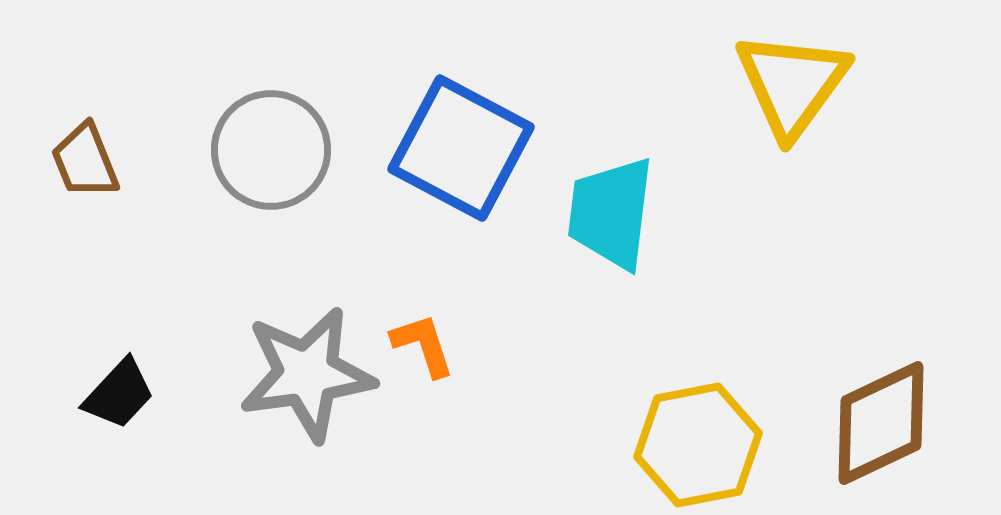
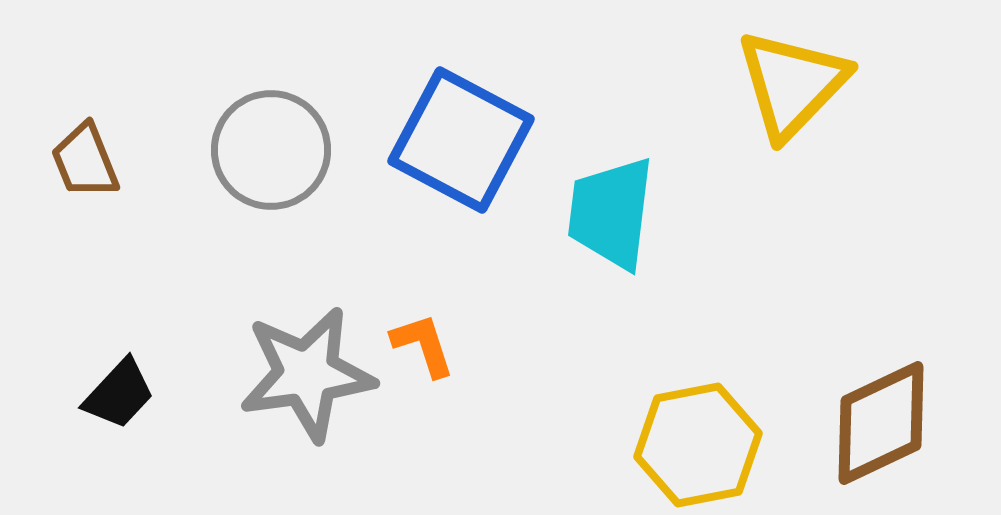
yellow triangle: rotated 8 degrees clockwise
blue square: moved 8 px up
